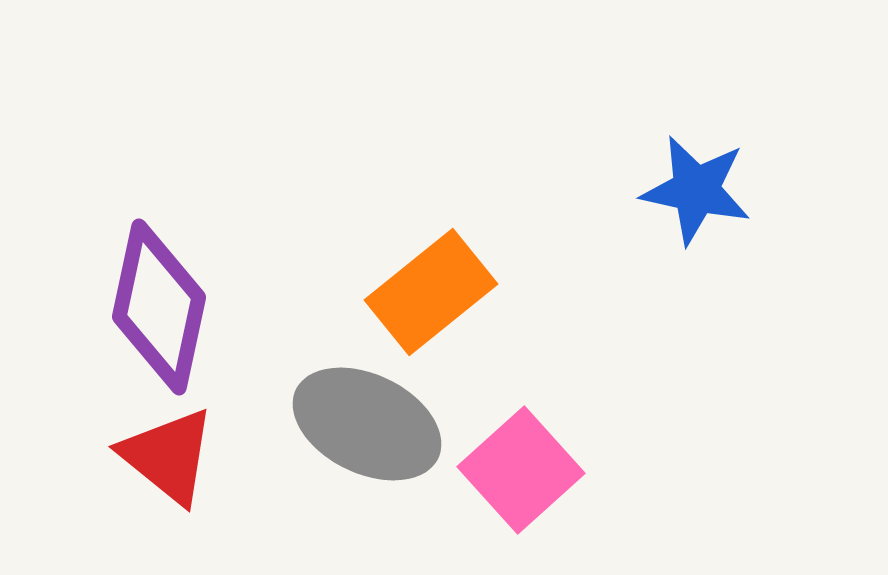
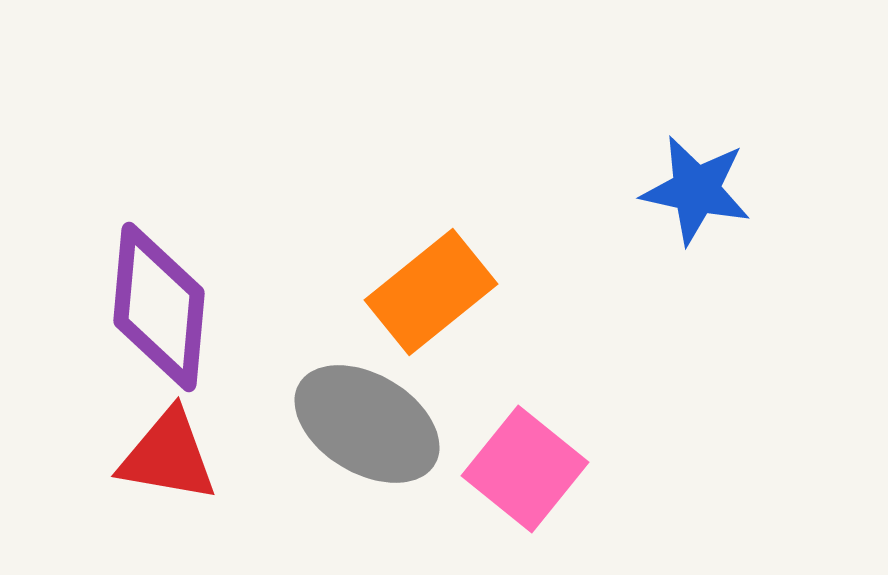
purple diamond: rotated 7 degrees counterclockwise
gray ellipse: rotated 5 degrees clockwise
red triangle: rotated 29 degrees counterclockwise
pink square: moved 4 px right, 1 px up; rotated 9 degrees counterclockwise
